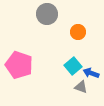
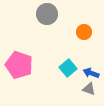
orange circle: moved 6 px right
cyan square: moved 5 px left, 2 px down
gray triangle: moved 8 px right, 2 px down
